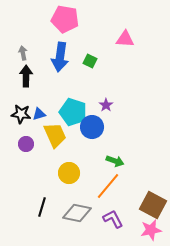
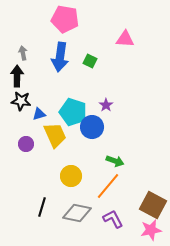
black arrow: moved 9 px left
black star: moved 13 px up
yellow circle: moved 2 px right, 3 px down
